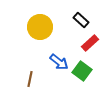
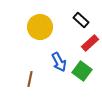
blue arrow: rotated 24 degrees clockwise
